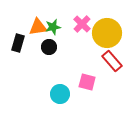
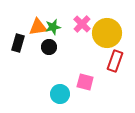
red rectangle: moved 3 px right; rotated 60 degrees clockwise
pink square: moved 2 px left
